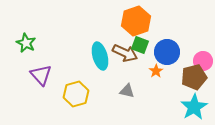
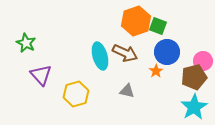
green square: moved 18 px right, 19 px up
